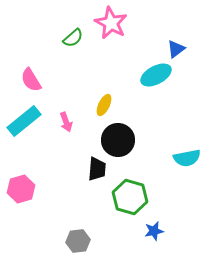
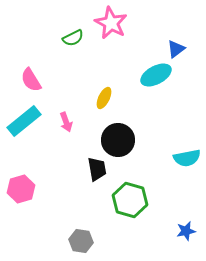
green semicircle: rotated 15 degrees clockwise
yellow ellipse: moved 7 px up
black trapezoid: rotated 15 degrees counterclockwise
green hexagon: moved 3 px down
blue star: moved 32 px right
gray hexagon: moved 3 px right; rotated 15 degrees clockwise
